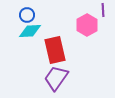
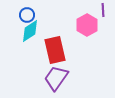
cyan diamond: rotated 30 degrees counterclockwise
